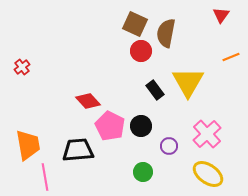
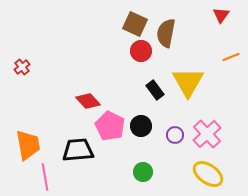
purple circle: moved 6 px right, 11 px up
